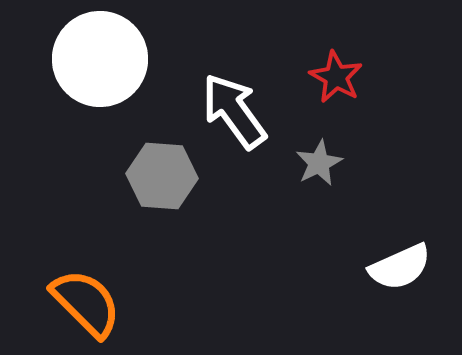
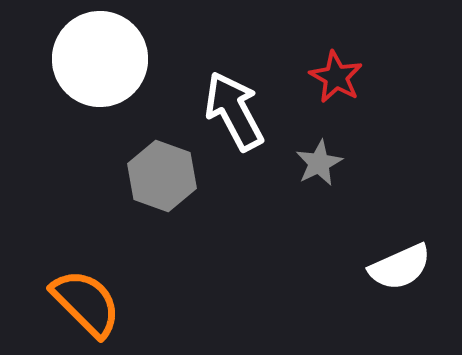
white arrow: rotated 8 degrees clockwise
gray hexagon: rotated 16 degrees clockwise
